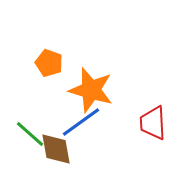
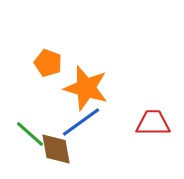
orange pentagon: moved 1 px left
orange star: moved 5 px left, 2 px up
red trapezoid: rotated 93 degrees clockwise
